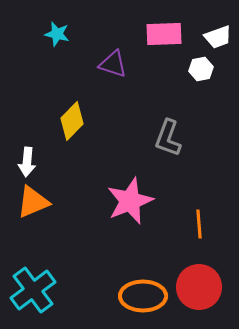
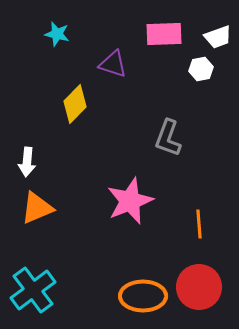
yellow diamond: moved 3 px right, 17 px up
orange triangle: moved 4 px right, 6 px down
